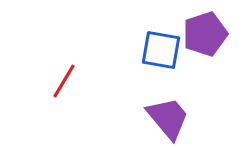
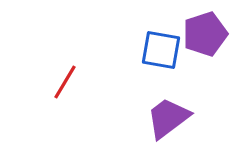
red line: moved 1 px right, 1 px down
purple trapezoid: rotated 87 degrees counterclockwise
